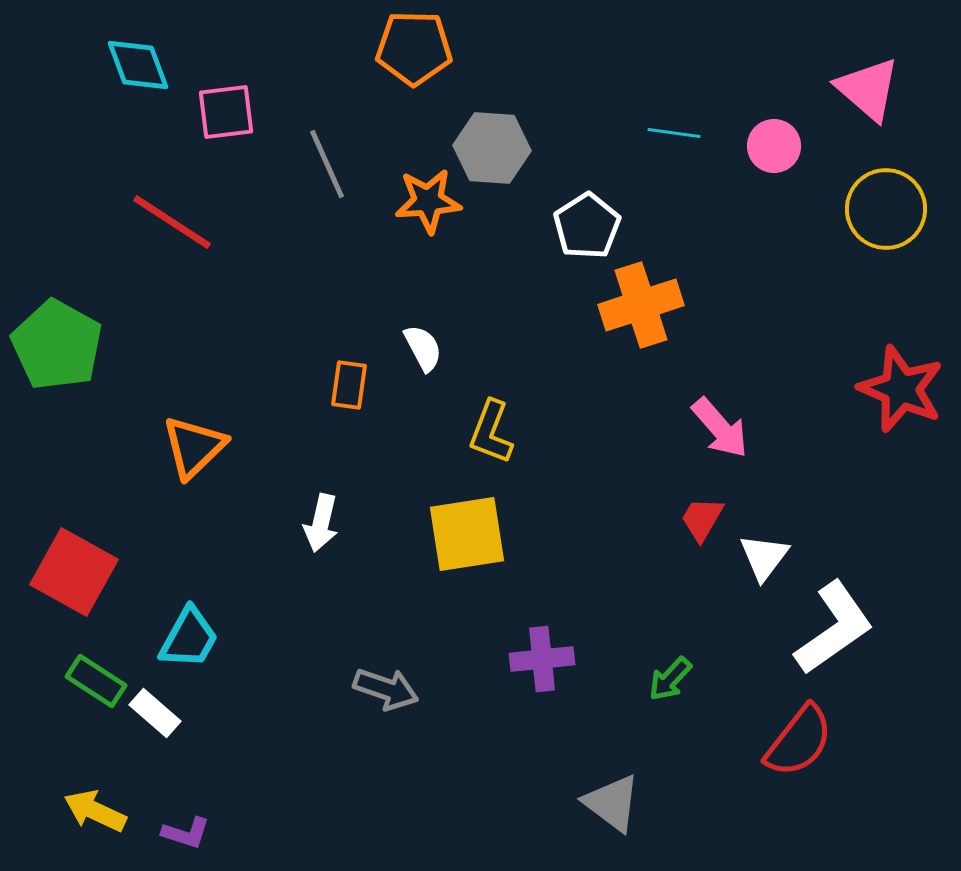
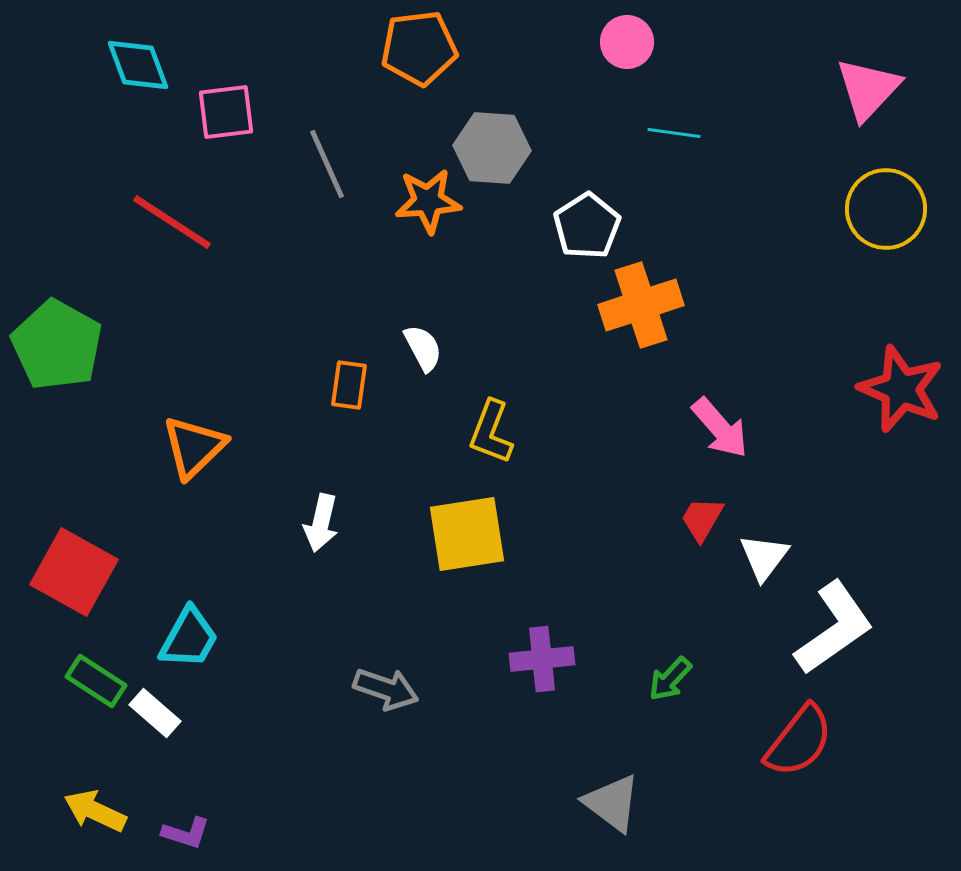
orange pentagon: moved 5 px right; rotated 8 degrees counterclockwise
pink triangle: rotated 32 degrees clockwise
pink circle: moved 147 px left, 104 px up
